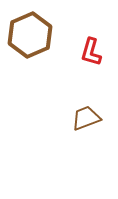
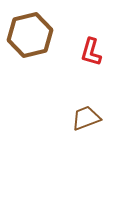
brown hexagon: rotated 9 degrees clockwise
